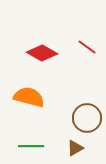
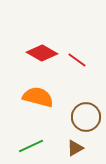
red line: moved 10 px left, 13 px down
orange semicircle: moved 9 px right
brown circle: moved 1 px left, 1 px up
green line: rotated 25 degrees counterclockwise
